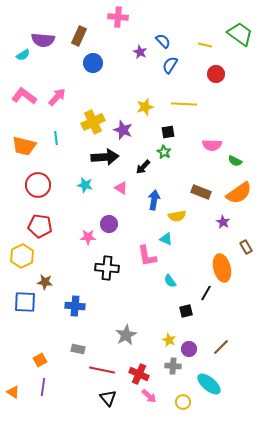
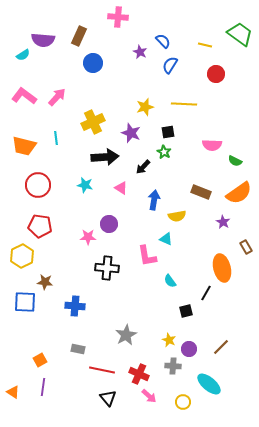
purple star at (123, 130): moved 8 px right, 3 px down
